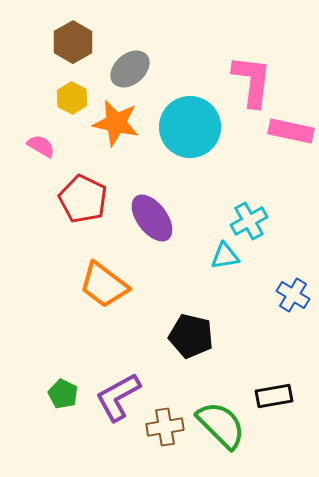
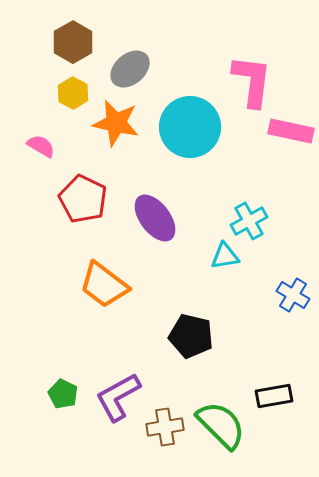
yellow hexagon: moved 1 px right, 5 px up
purple ellipse: moved 3 px right
